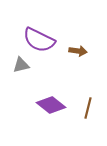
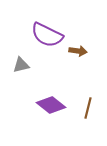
purple semicircle: moved 8 px right, 5 px up
